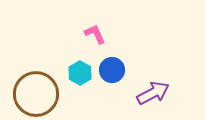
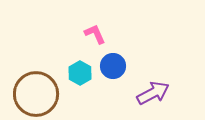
blue circle: moved 1 px right, 4 px up
